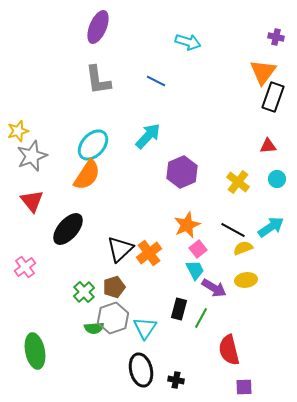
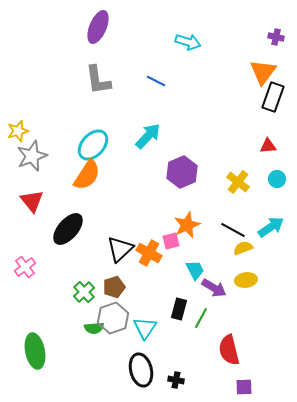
pink square at (198, 249): moved 27 px left, 8 px up; rotated 24 degrees clockwise
orange cross at (149, 253): rotated 25 degrees counterclockwise
